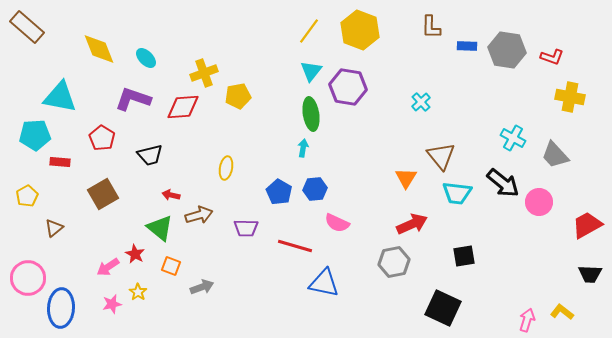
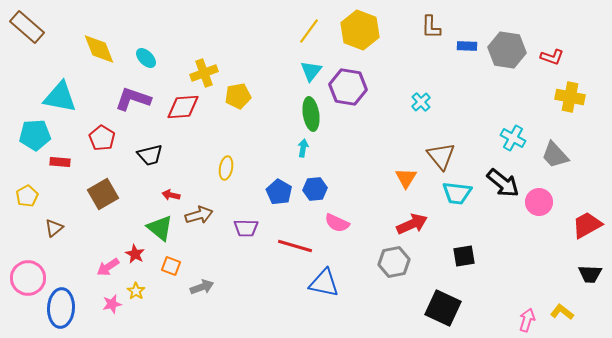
yellow star at (138, 292): moved 2 px left, 1 px up
